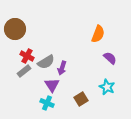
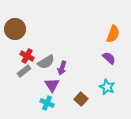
orange semicircle: moved 15 px right
purple semicircle: moved 1 px left
brown square: rotated 16 degrees counterclockwise
